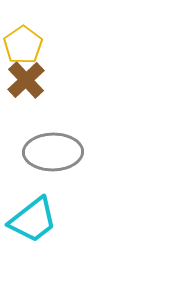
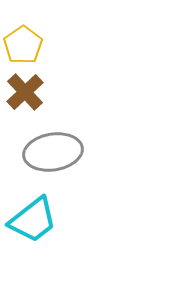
brown cross: moved 1 px left, 12 px down
gray ellipse: rotated 8 degrees counterclockwise
